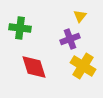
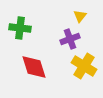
yellow cross: moved 1 px right
